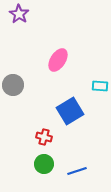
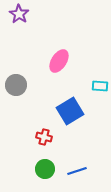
pink ellipse: moved 1 px right, 1 px down
gray circle: moved 3 px right
green circle: moved 1 px right, 5 px down
